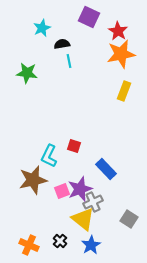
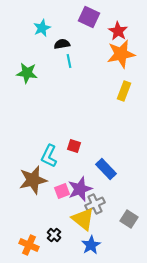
gray cross: moved 2 px right, 2 px down
black cross: moved 6 px left, 6 px up
